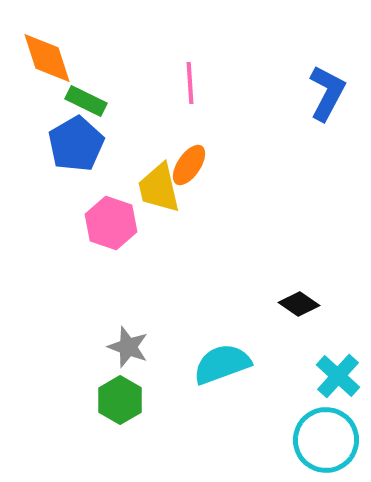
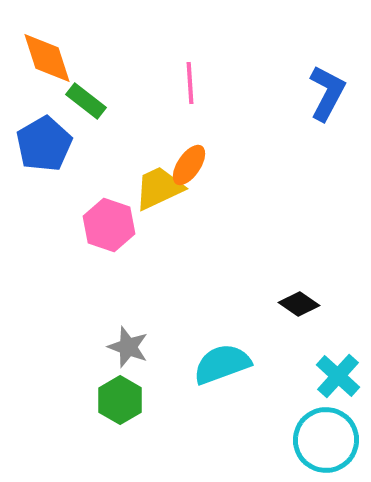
green rectangle: rotated 12 degrees clockwise
blue pentagon: moved 32 px left
yellow trapezoid: rotated 78 degrees clockwise
pink hexagon: moved 2 px left, 2 px down
